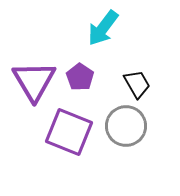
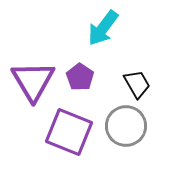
purple triangle: moved 1 px left
